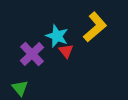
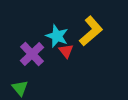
yellow L-shape: moved 4 px left, 4 px down
